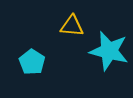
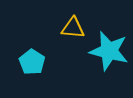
yellow triangle: moved 1 px right, 2 px down
